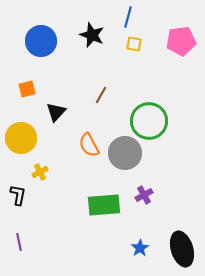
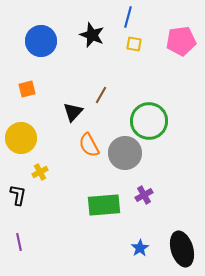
black triangle: moved 17 px right
